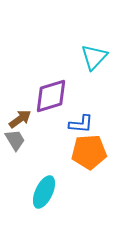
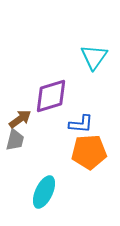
cyan triangle: rotated 8 degrees counterclockwise
gray trapezoid: rotated 45 degrees clockwise
